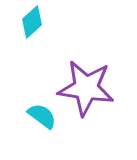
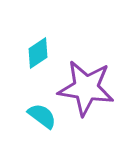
cyan diamond: moved 6 px right, 31 px down; rotated 8 degrees clockwise
